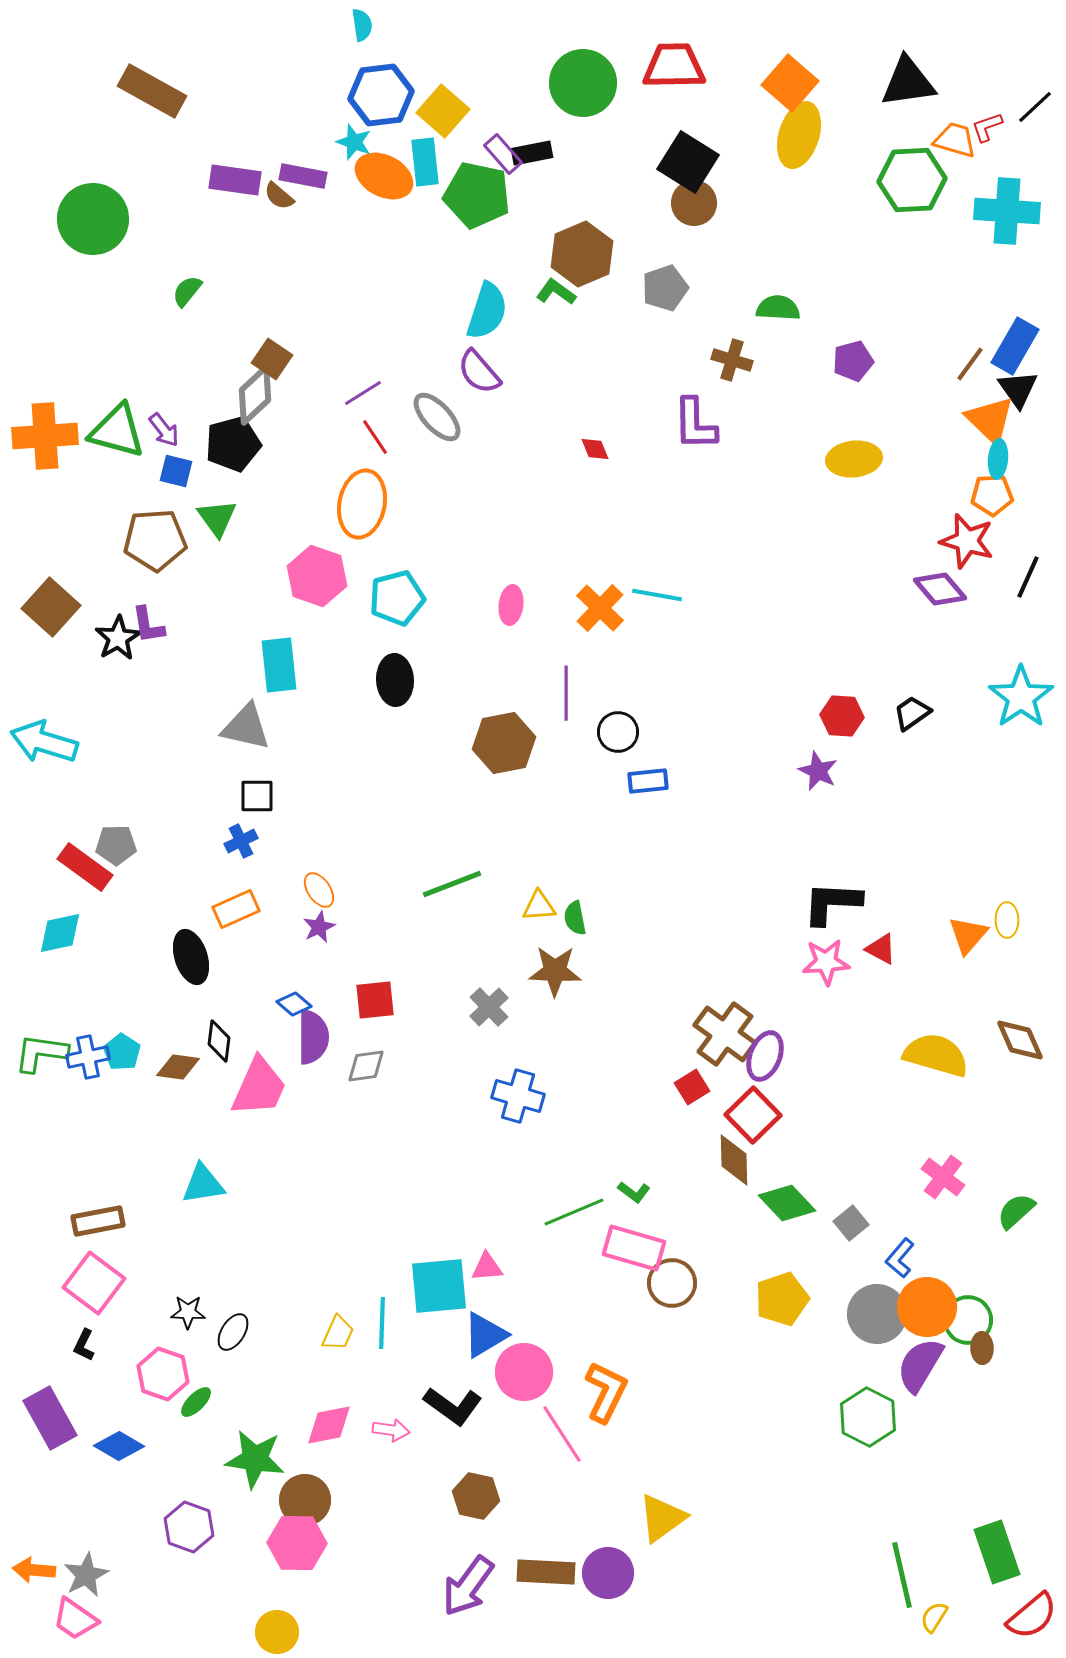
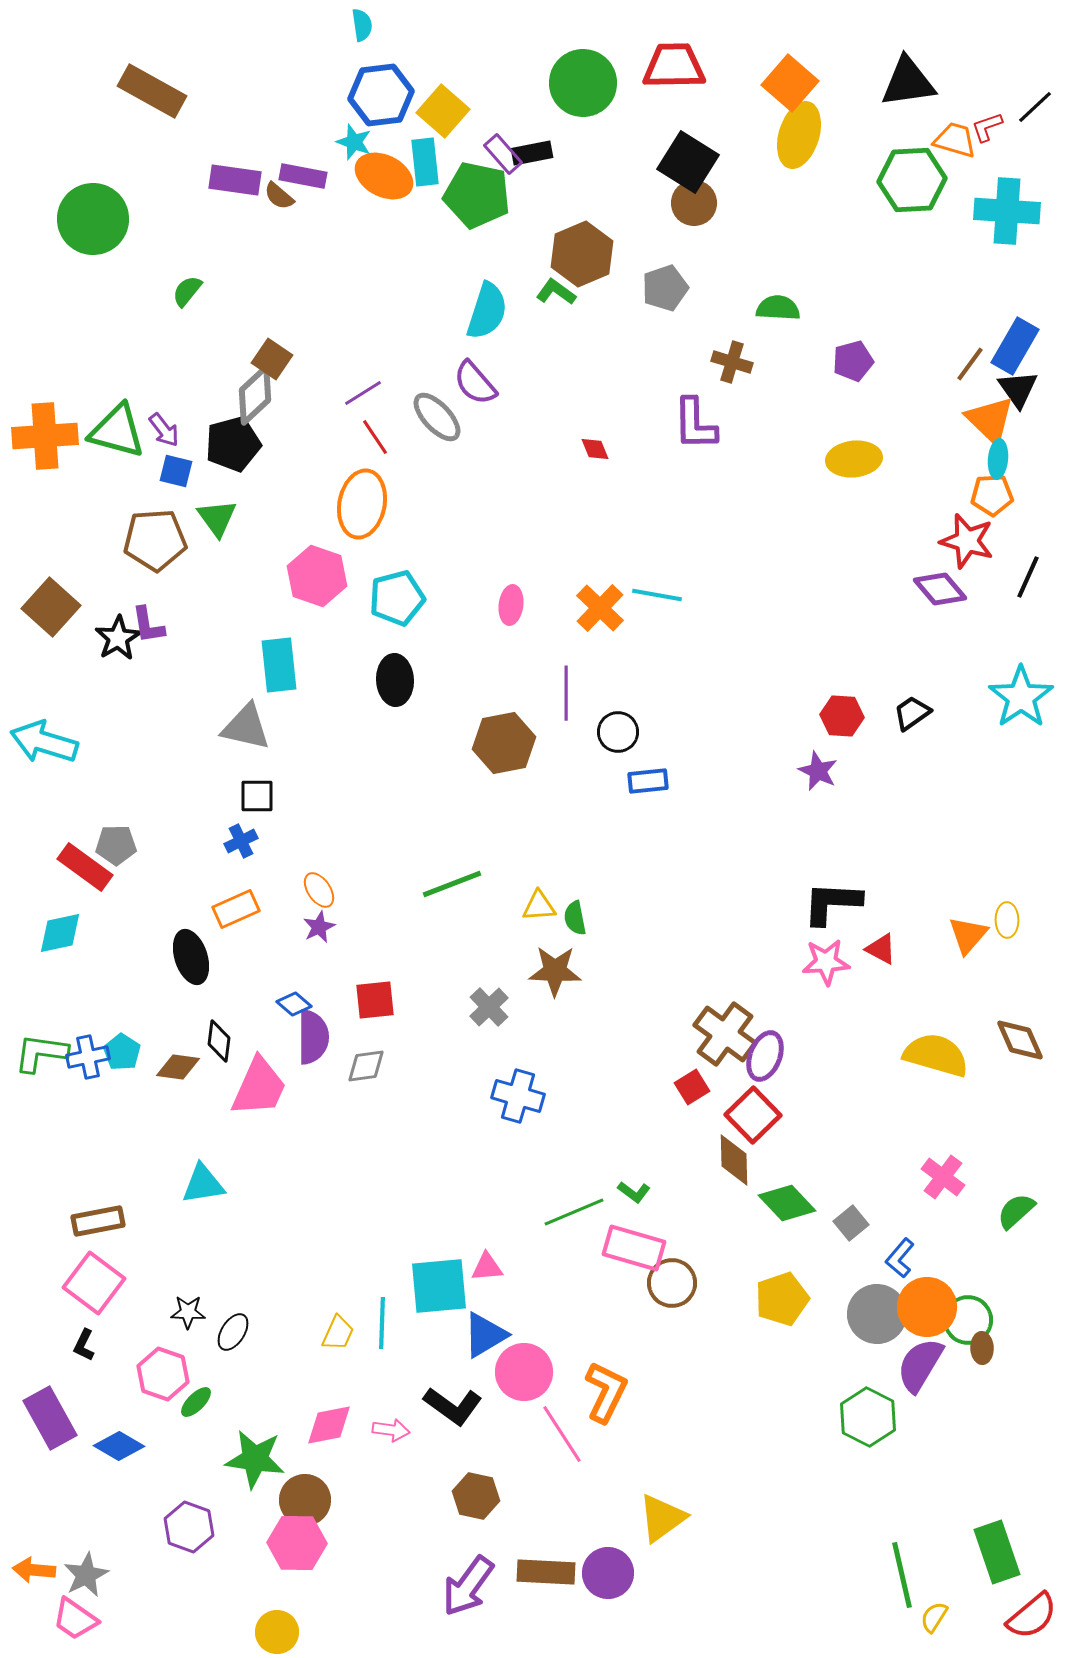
brown cross at (732, 360): moved 2 px down
purple semicircle at (479, 372): moved 4 px left, 11 px down
